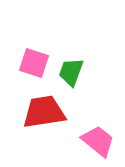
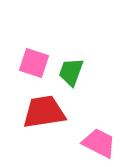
pink trapezoid: moved 1 px right, 2 px down; rotated 12 degrees counterclockwise
